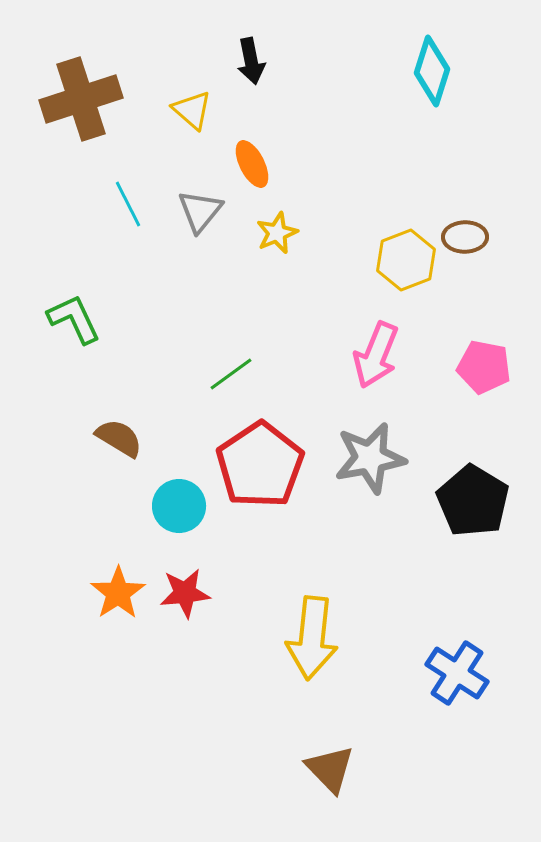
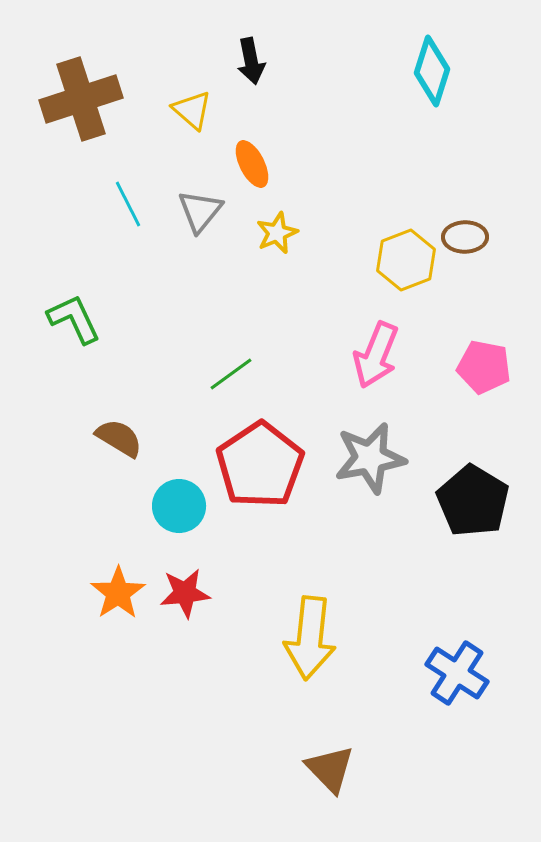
yellow arrow: moved 2 px left
